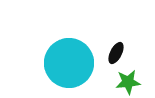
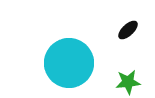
black ellipse: moved 12 px right, 23 px up; rotated 20 degrees clockwise
